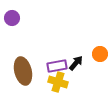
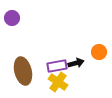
orange circle: moved 1 px left, 2 px up
black arrow: rotated 35 degrees clockwise
yellow cross: rotated 18 degrees clockwise
